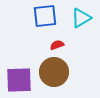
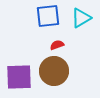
blue square: moved 3 px right
brown circle: moved 1 px up
purple square: moved 3 px up
